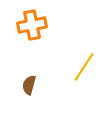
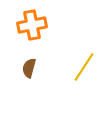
brown semicircle: moved 17 px up
